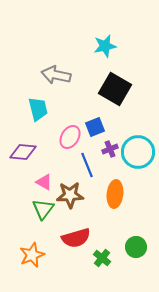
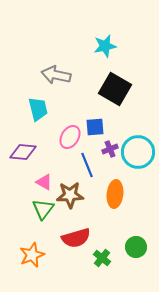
blue square: rotated 18 degrees clockwise
